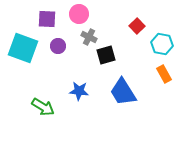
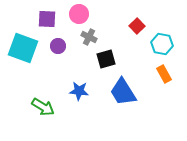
black square: moved 4 px down
